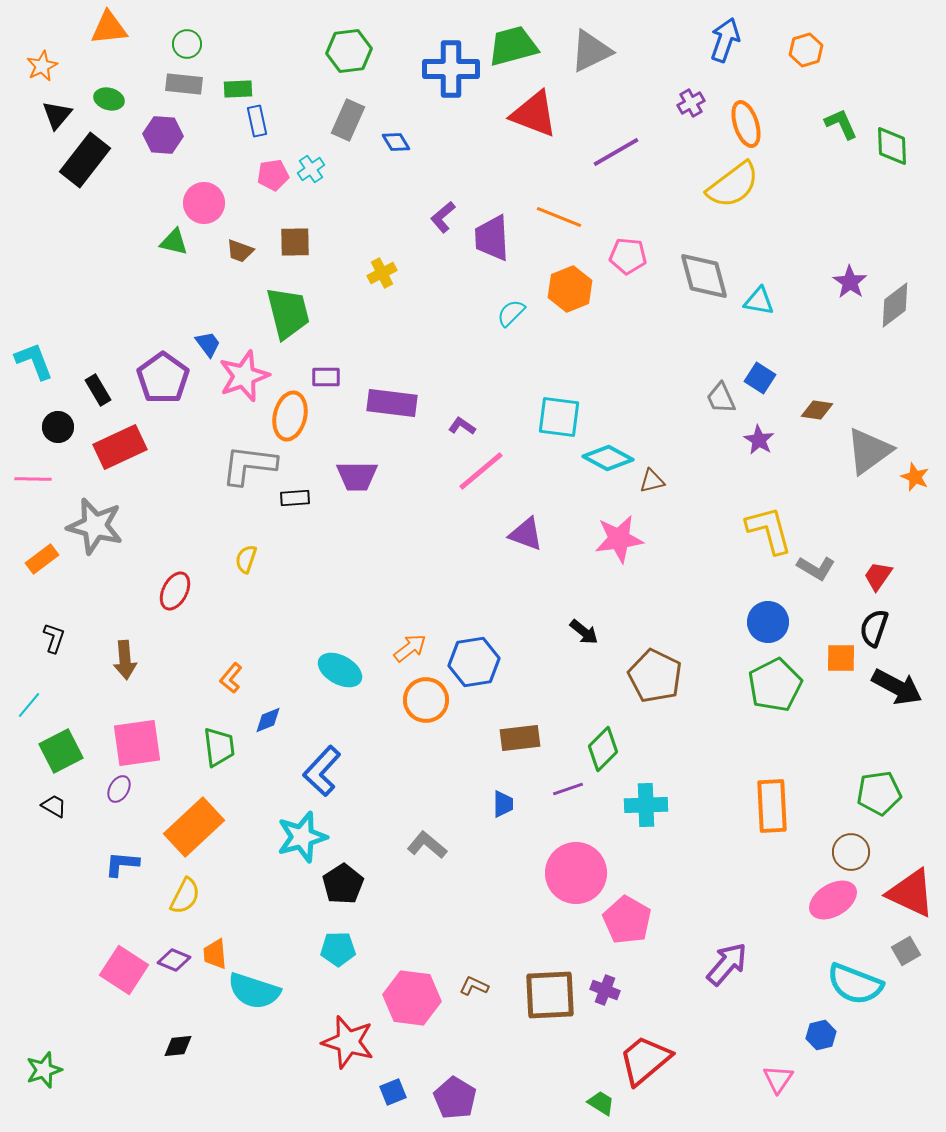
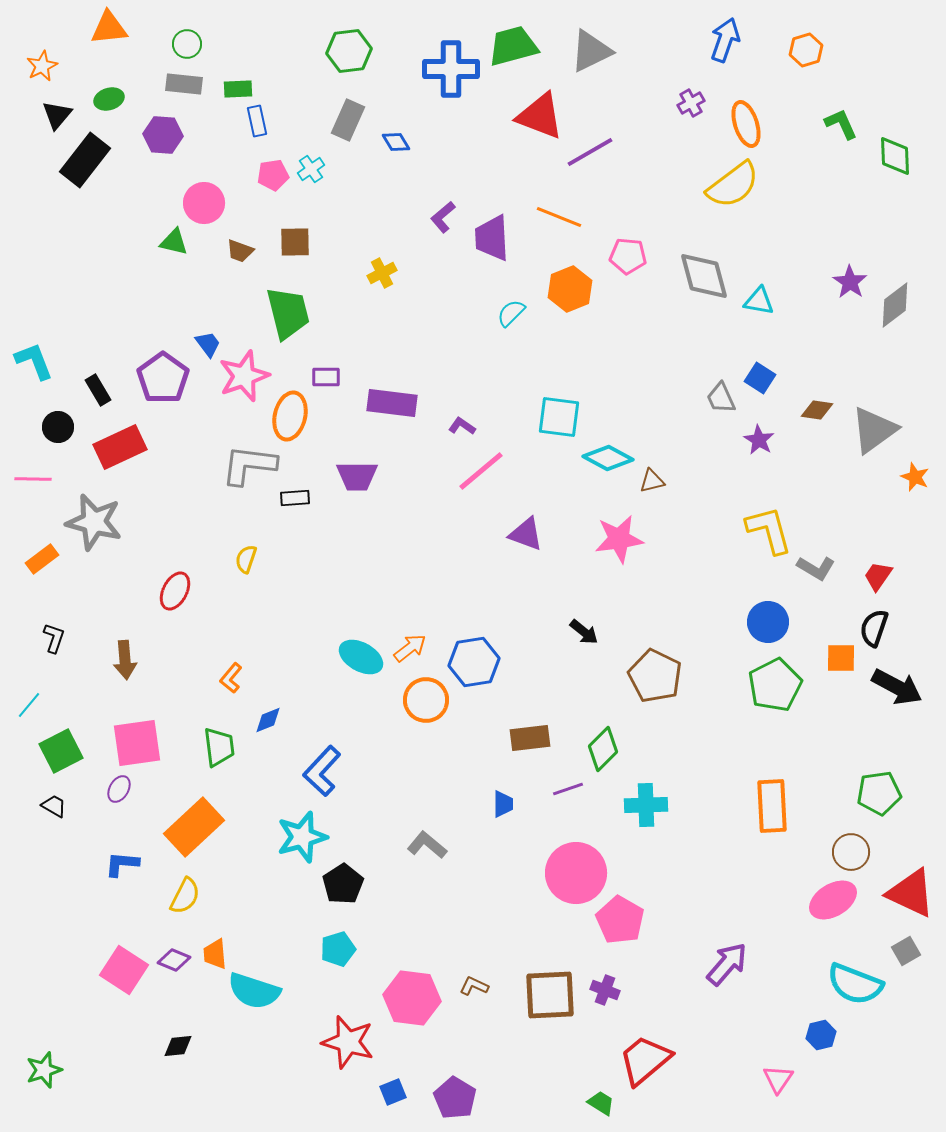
green ellipse at (109, 99): rotated 32 degrees counterclockwise
red triangle at (534, 114): moved 6 px right, 2 px down
green diamond at (892, 146): moved 3 px right, 10 px down
purple line at (616, 152): moved 26 px left
gray triangle at (869, 451): moved 5 px right, 21 px up
gray star at (95, 526): moved 1 px left, 4 px up
cyan ellipse at (340, 670): moved 21 px right, 13 px up
brown rectangle at (520, 738): moved 10 px right
pink pentagon at (627, 920): moved 7 px left
cyan pentagon at (338, 949): rotated 16 degrees counterclockwise
